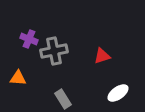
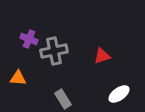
white ellipse: moved 1 px right, 1 px down
